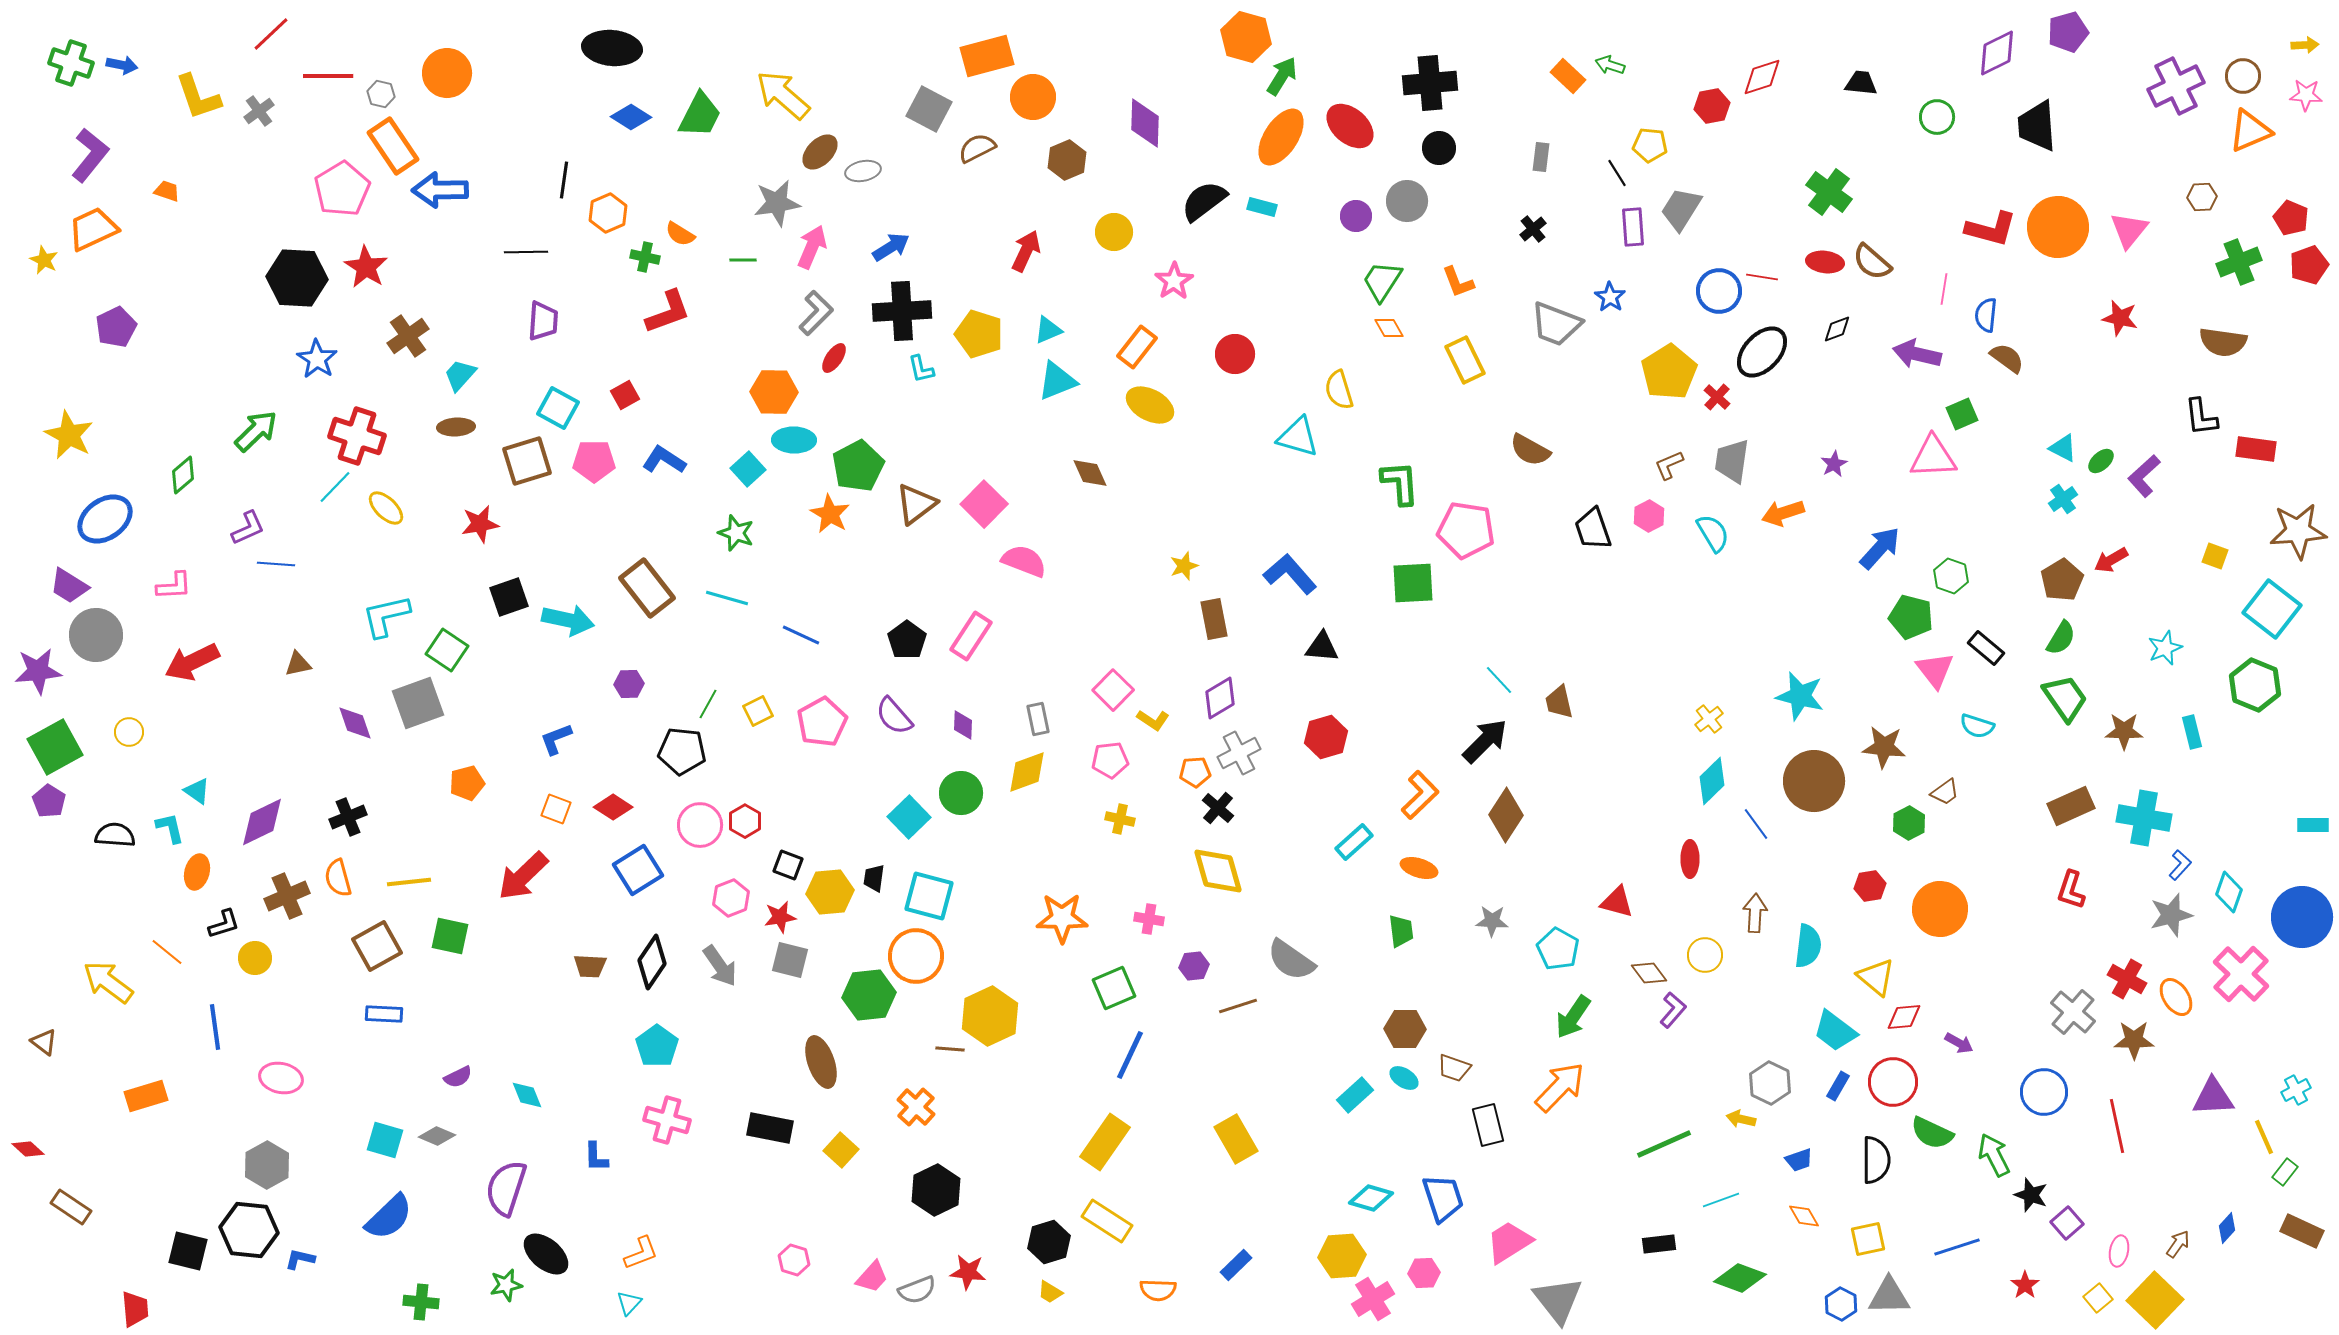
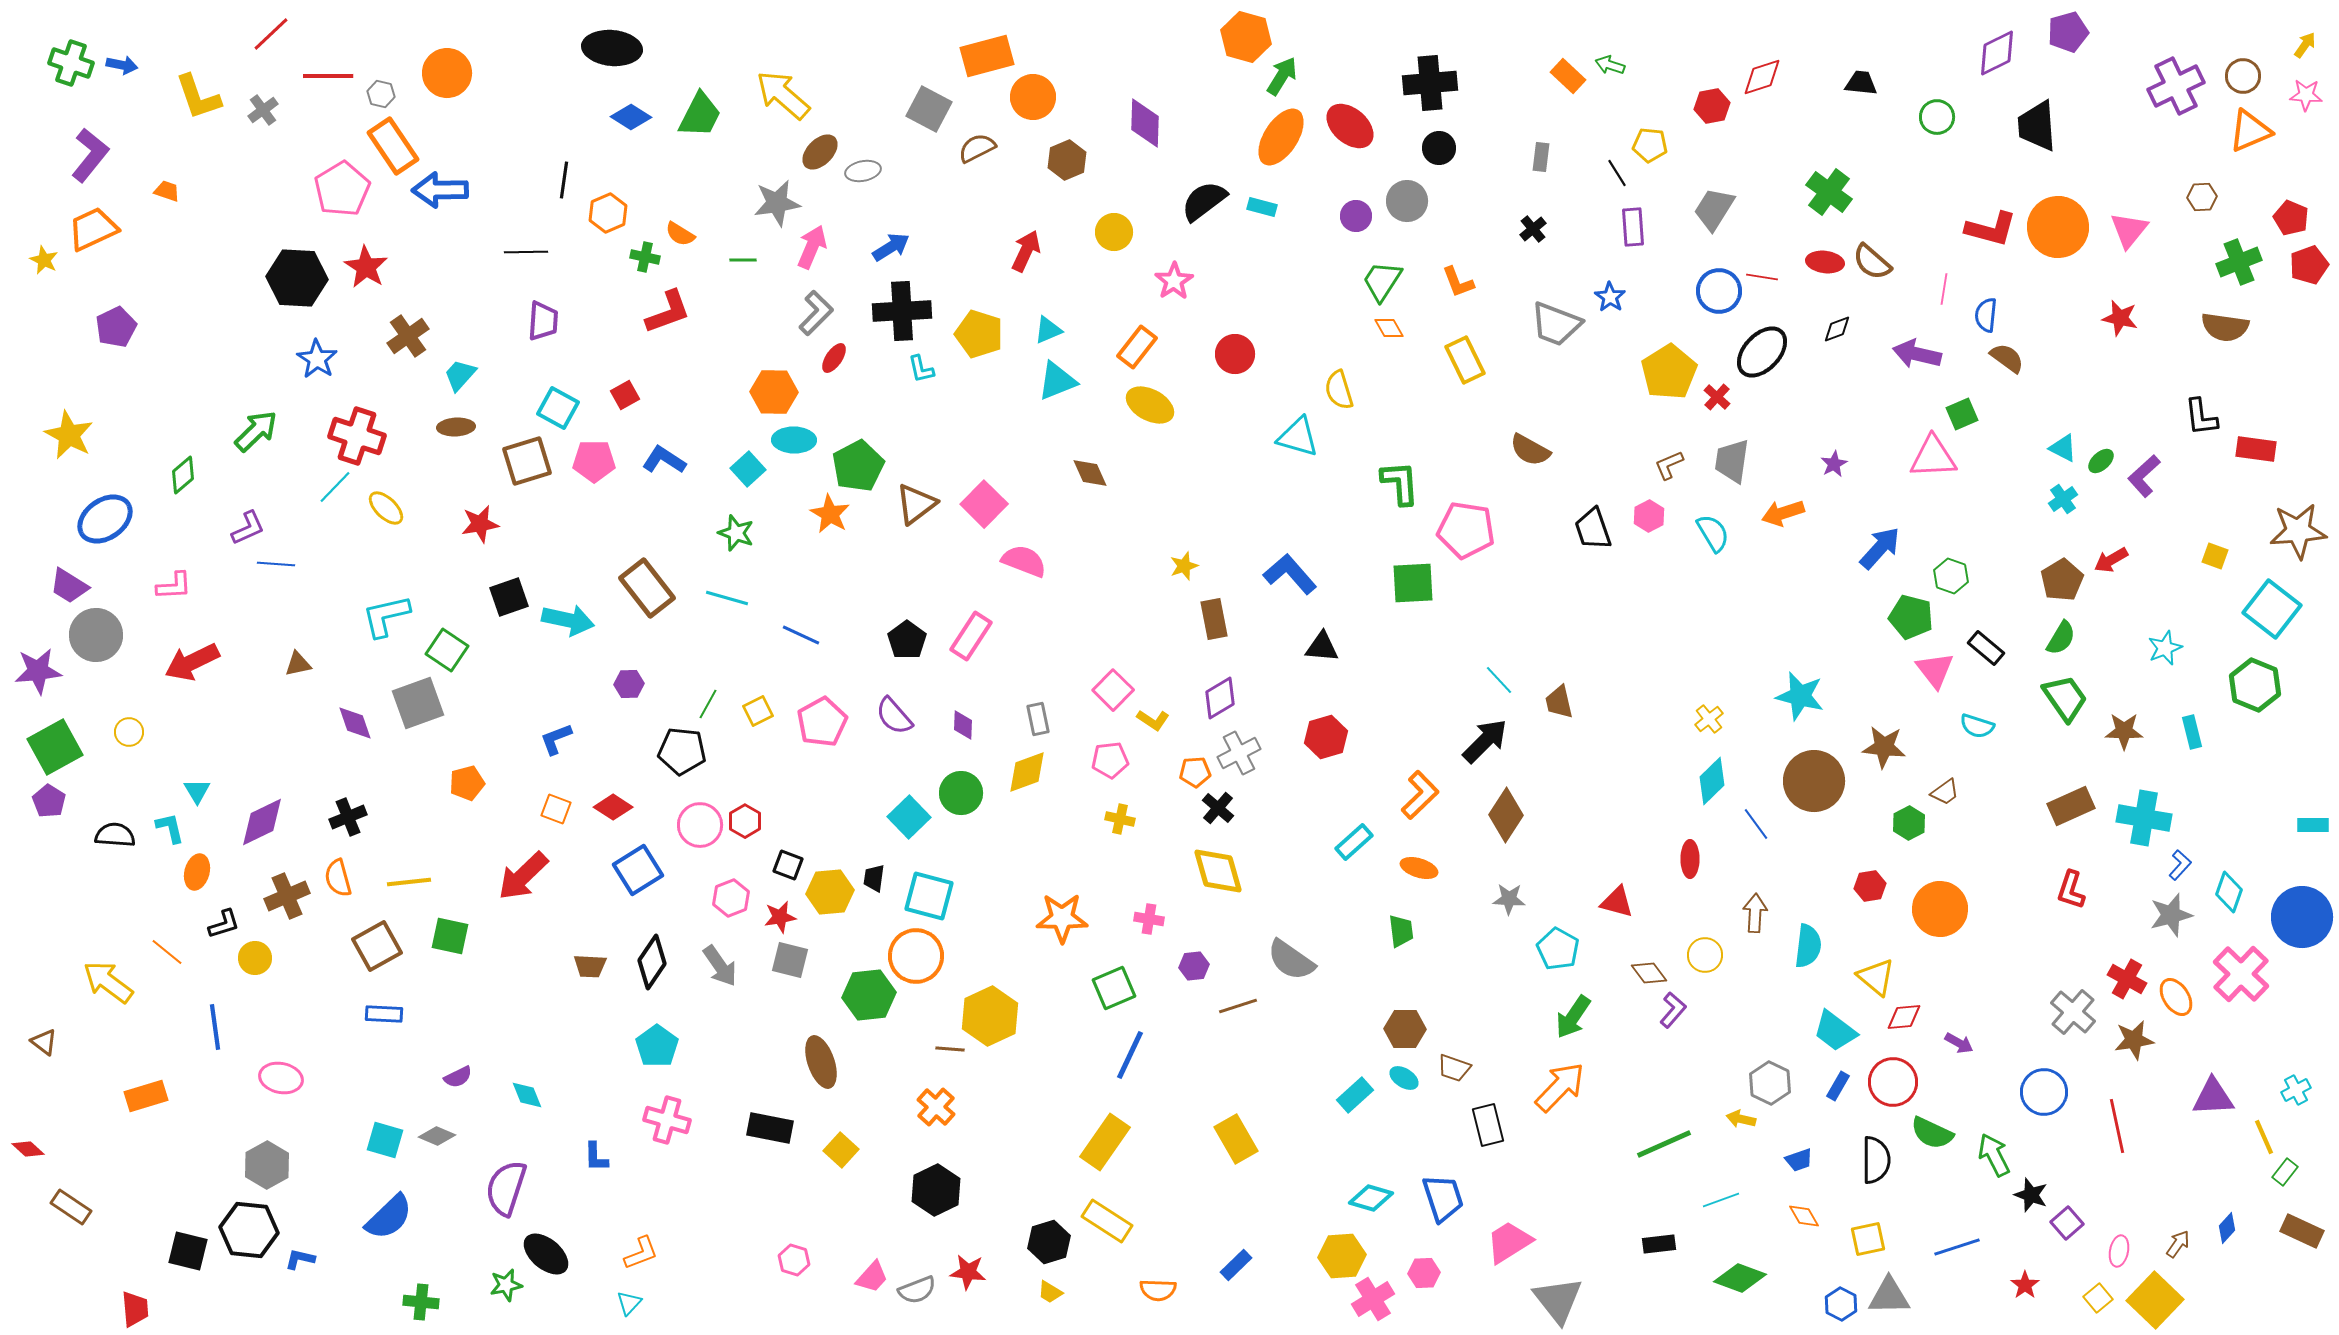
yellow arrow at (2305, 45): rotated 52 degrees counterclockwise
gray cross at (259, 111): moved 4 px right, 1 px up
gray trapezoid at (1681, 209): moved 33 px right
brown semicircle at (2223, 342): moved 2 px right, 15 px up
cyan triangle at (197, 791): rotated 24 degrees clockwise
gray star at (1492, 921): moved 17 px right, 22 px up
brown star at (2134, 1040): rotated 9 degrees counterclockwise
orange cross at (916, 1107): moved 20 px right
